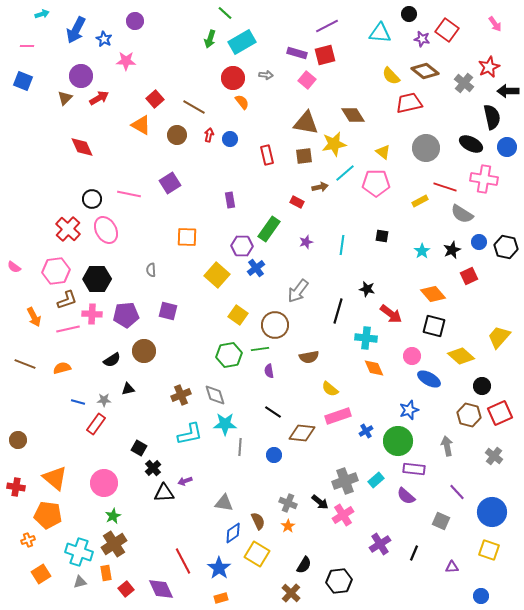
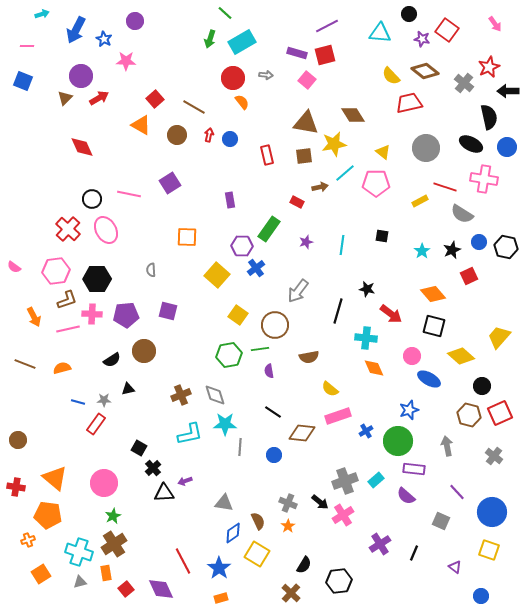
black semicircle at (492, 117): moved 3 px left
purple triangle at (452, 567): moved 3 px right; rotated 40 degrees clockwise
